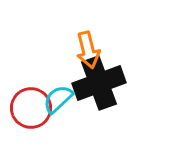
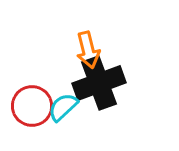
cyan semicircle: moved 5 px right, 8 px down
red circle: moved 1 px right, 2 px up
